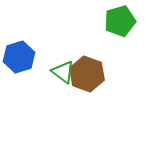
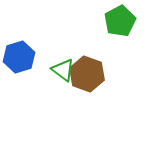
green pentagon: rotated 12 degrees counterclockwise
green triangle: moved 2 px up
